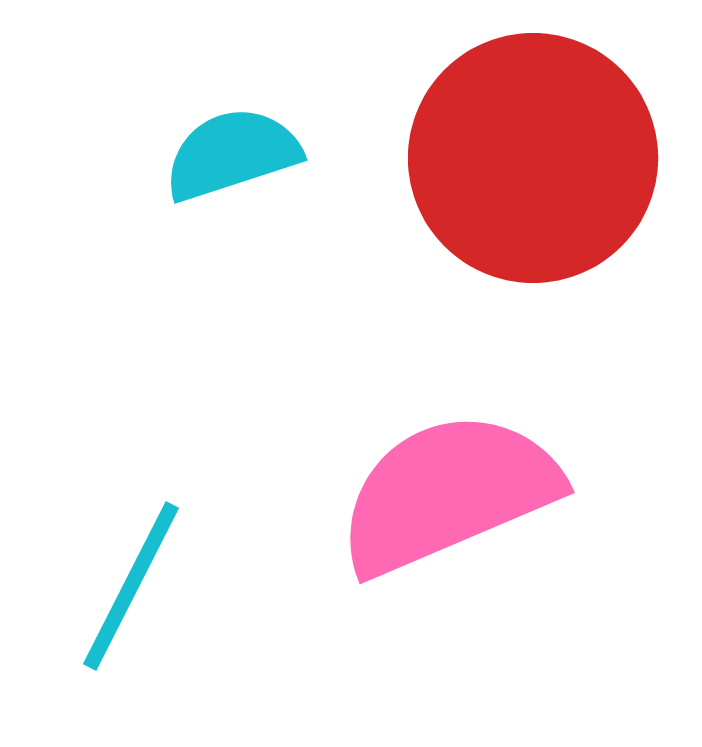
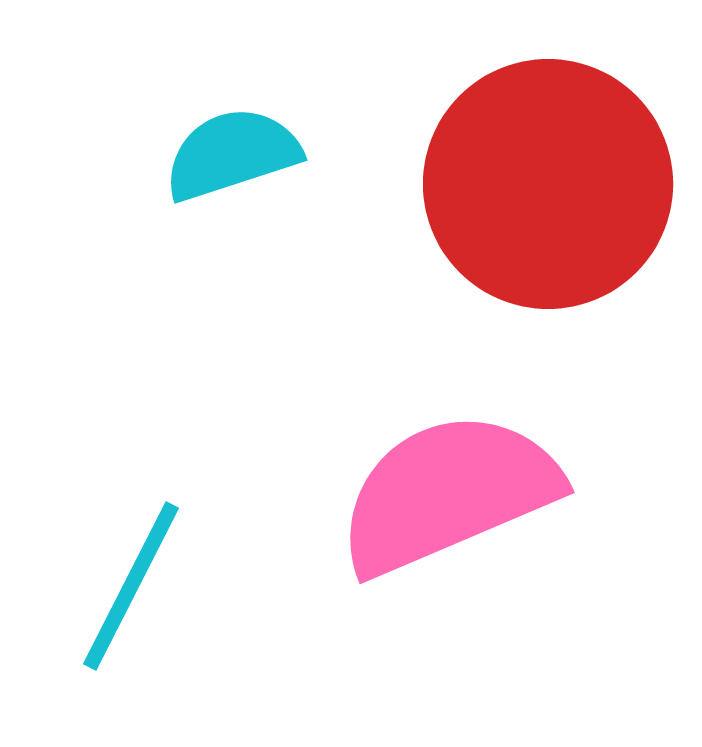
red circle: moved 15 px right, 26 px down
